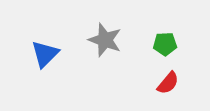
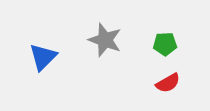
blue triangle: moved 2 px left, 3 px down
red semicircle: rotated 20 degrees clockwise
